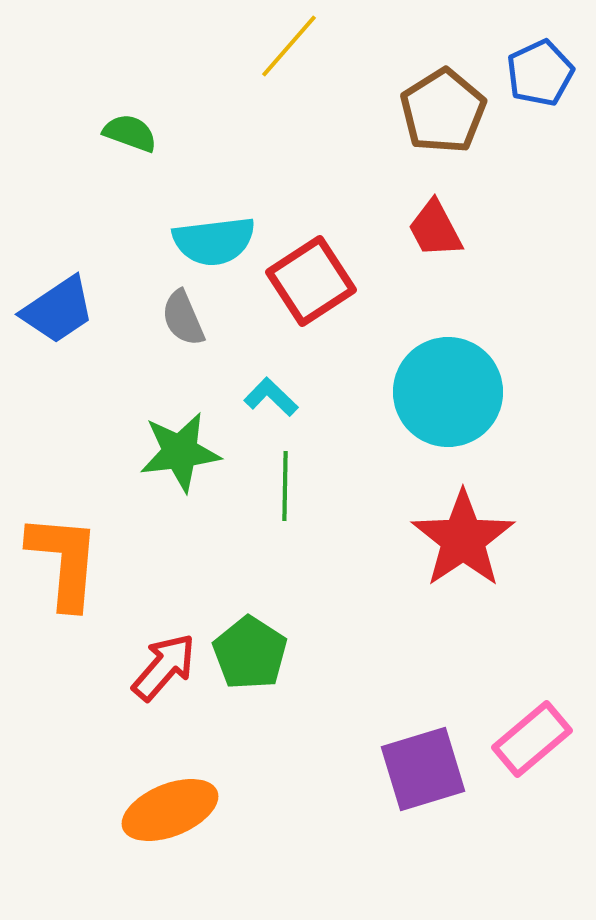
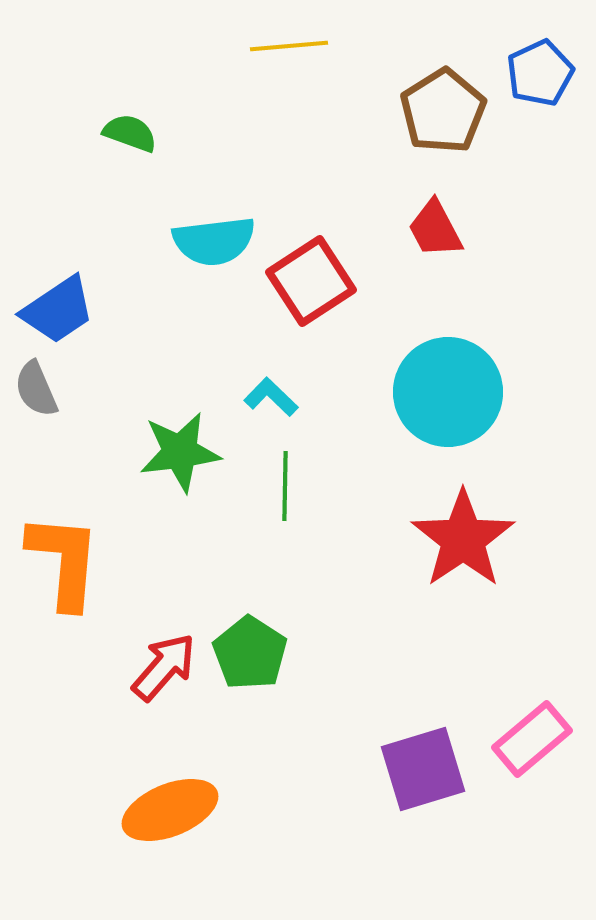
yellow line: rotated 44 degrees clockwise
gray semicircle: moved 147 px left, 71 px down
